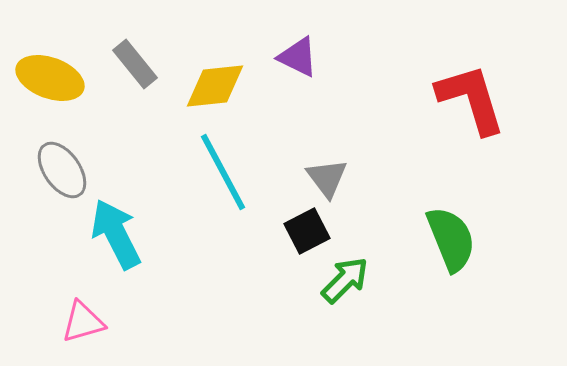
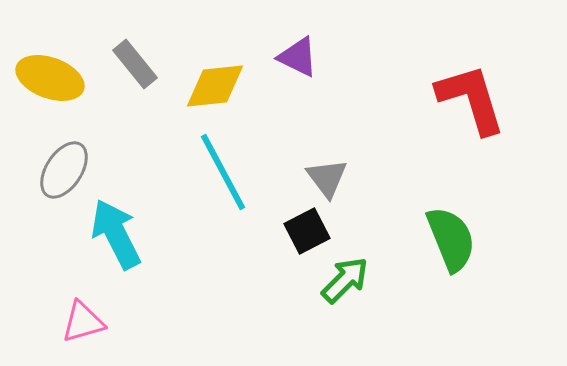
gray ellipse: moved 2 px right; rotated 68 degrees clockwise
